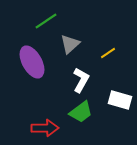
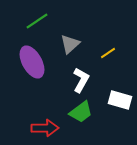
green line: moved 9 px left
